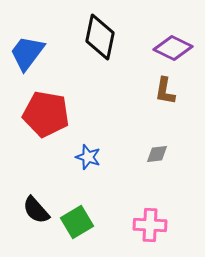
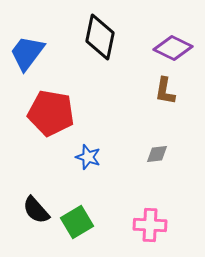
red pentagon: moved 5 px right, 1 px up
